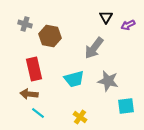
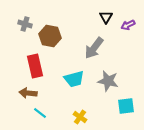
red rectangle: moved 1 px right, 3 px up
brown arrow: moved 1 px left, 1 px up
cyan line: moved 2 px right
